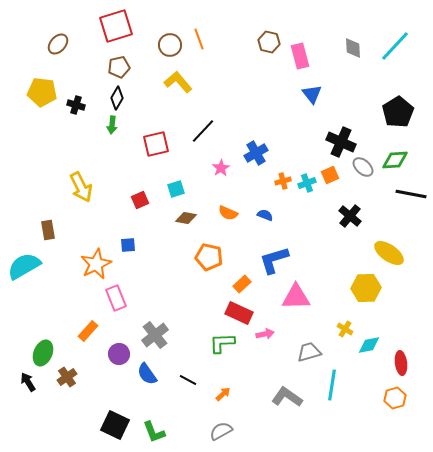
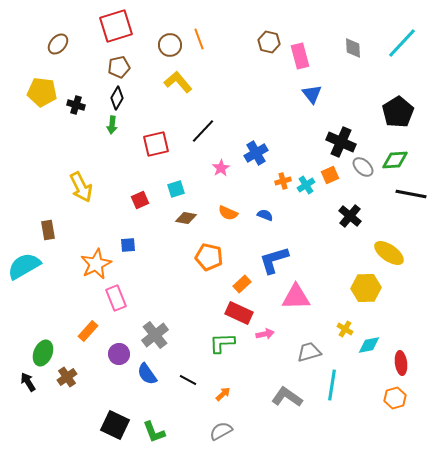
cyan line at (395, 46): moved 7 px right, 3 px up
cyan cross at (307, 183): moved 1 px left, 2 px down; rotated 12 degrees counterclockwise
